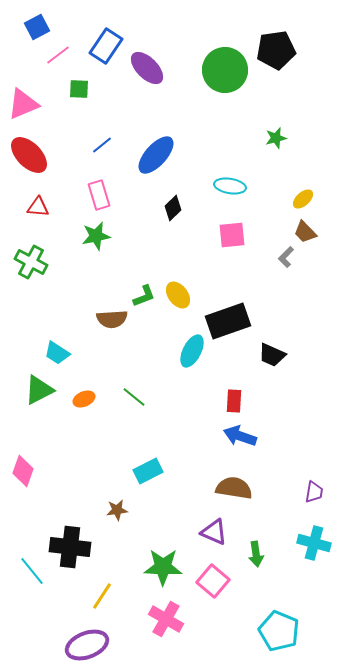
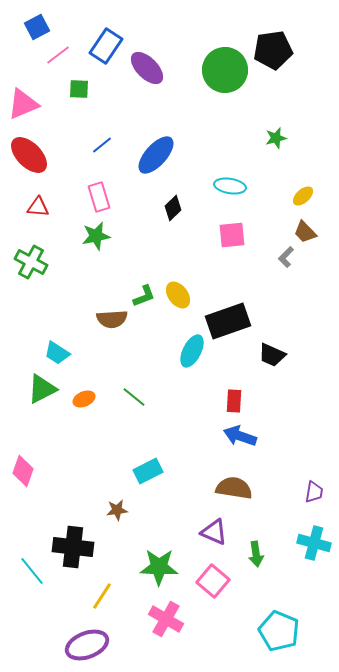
black pentagon at (276, 50): moved 3 px left
pink rectangle at (99, 195): moved 2 px down
yellow ellipse at (303, 199): moved 3 px up
green triangle at (39, 390): moved 3 px right, 1 px up
black cross at (70, 547): moved 3 px right
green star at (163, 567): moved 4 px left
